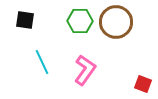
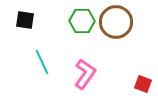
green hexagon: moved 2 px right
pink L-shape: moved 4 px down
